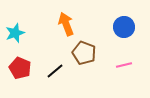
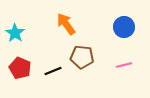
orange arrow: rotated 15 degrees counterclockwise
cyan star: rotated 18 degrees counterclockwise
brown pentagon: moved 2 px left, 4 px down; rotated 15 degrees counterclockwise
black line: moved 2 px left; rotated 18 degrees clockwise
